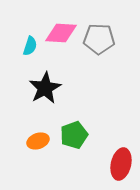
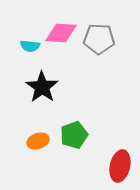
cyan semicircle: rotated 78 degrees clockwise
black star: moved 3 px left, 1 px up; rotated 8 degrees counterclockwise
red ellipse: moved 1 px left, 2 px down
